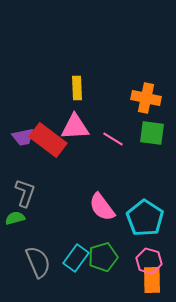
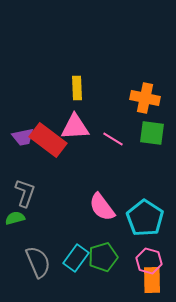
orange cross: moved 1 px left
